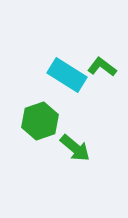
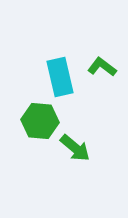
cyan rectangle: moved 7 px left, 2 px down; rotated 45 degrees clockwise
green hexagon: rotated 24 degrees clockwise
